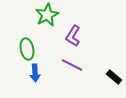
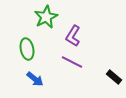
green star: moved 1 px left, 2 px down
purple line: moved 3 px up
blue arrow: moved 6 px down; rotated 48 degrees counterclockwise
